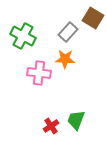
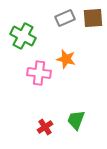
brown square: rotated 35 degrees counterclockwise
gray rectangle: moved 3 px left, 14 px up; rotated 24 degrees clockwise
orange star: moved 1 px right; rotated 12 degrees clockwise
red cross: moved 6 px left, 1 px down
